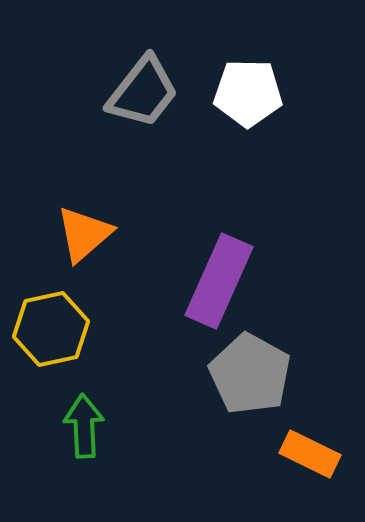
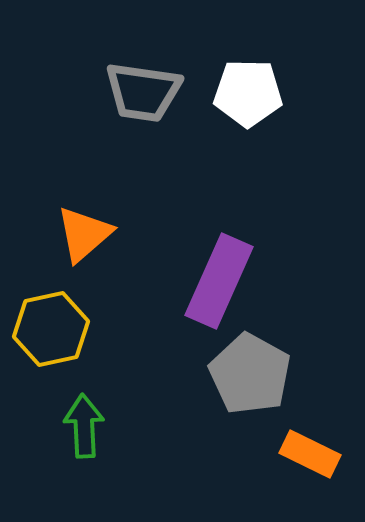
gray trapezoid: rotated 60 degrees clockwise
